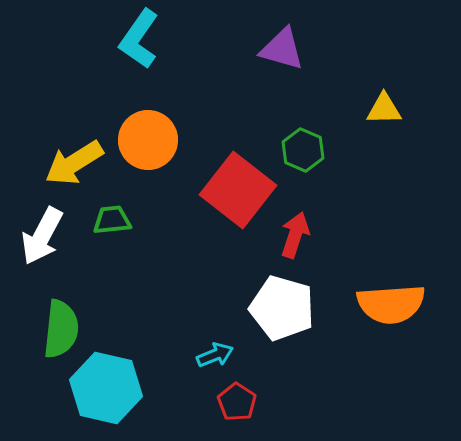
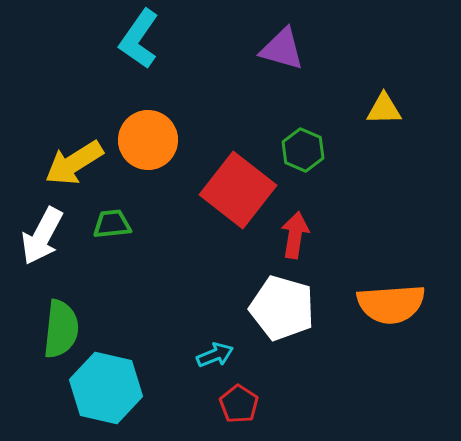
green trapezoid: moved 4 px down
red arrow: rotated 9 degrees counterclockwise
red pentagon: moved 2 px right, 2 px down
